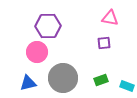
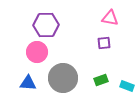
purple hexagon: moved 2 px left, 1 px up
blue triangle: rotated 18 degrees clockwise
